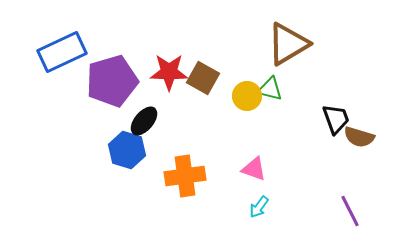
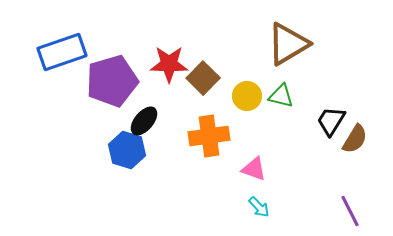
blue rectangle: rotated 6 degrees clockwise
red star: moved 8 px up
brown square: rotated 16 degrees clockwise
green triangle: moved 11 px right, 7 px down
black trapezoid: moved 5 px left, 2 px down; rotated 128 degrees counterclockwise
brown semicircle: moved 4 px left, 2 px down; rotated 76 degrees counterclockwise
orange cross: moved 24 px right, 40 px up
cyan arrow: rotated 80 degrees counterclockwise
